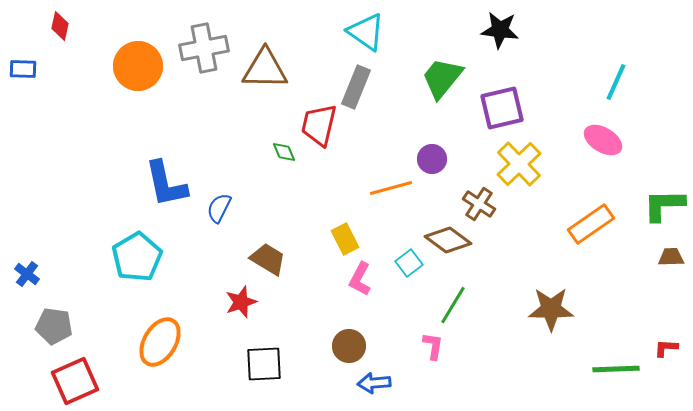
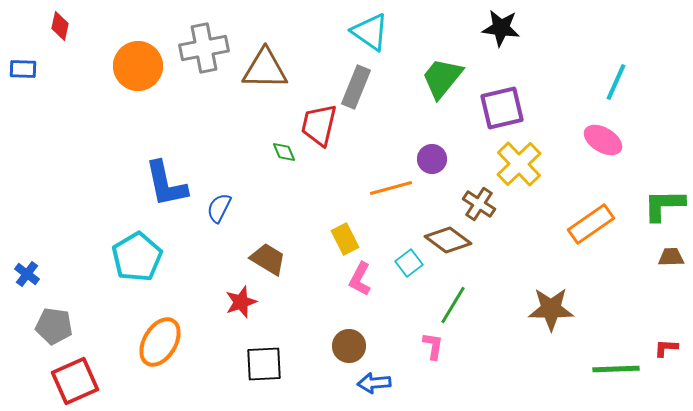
black star at (500, 30): moved 1 px right, 2 px up
cyan triangle at (366, 32): moved 4 px right
